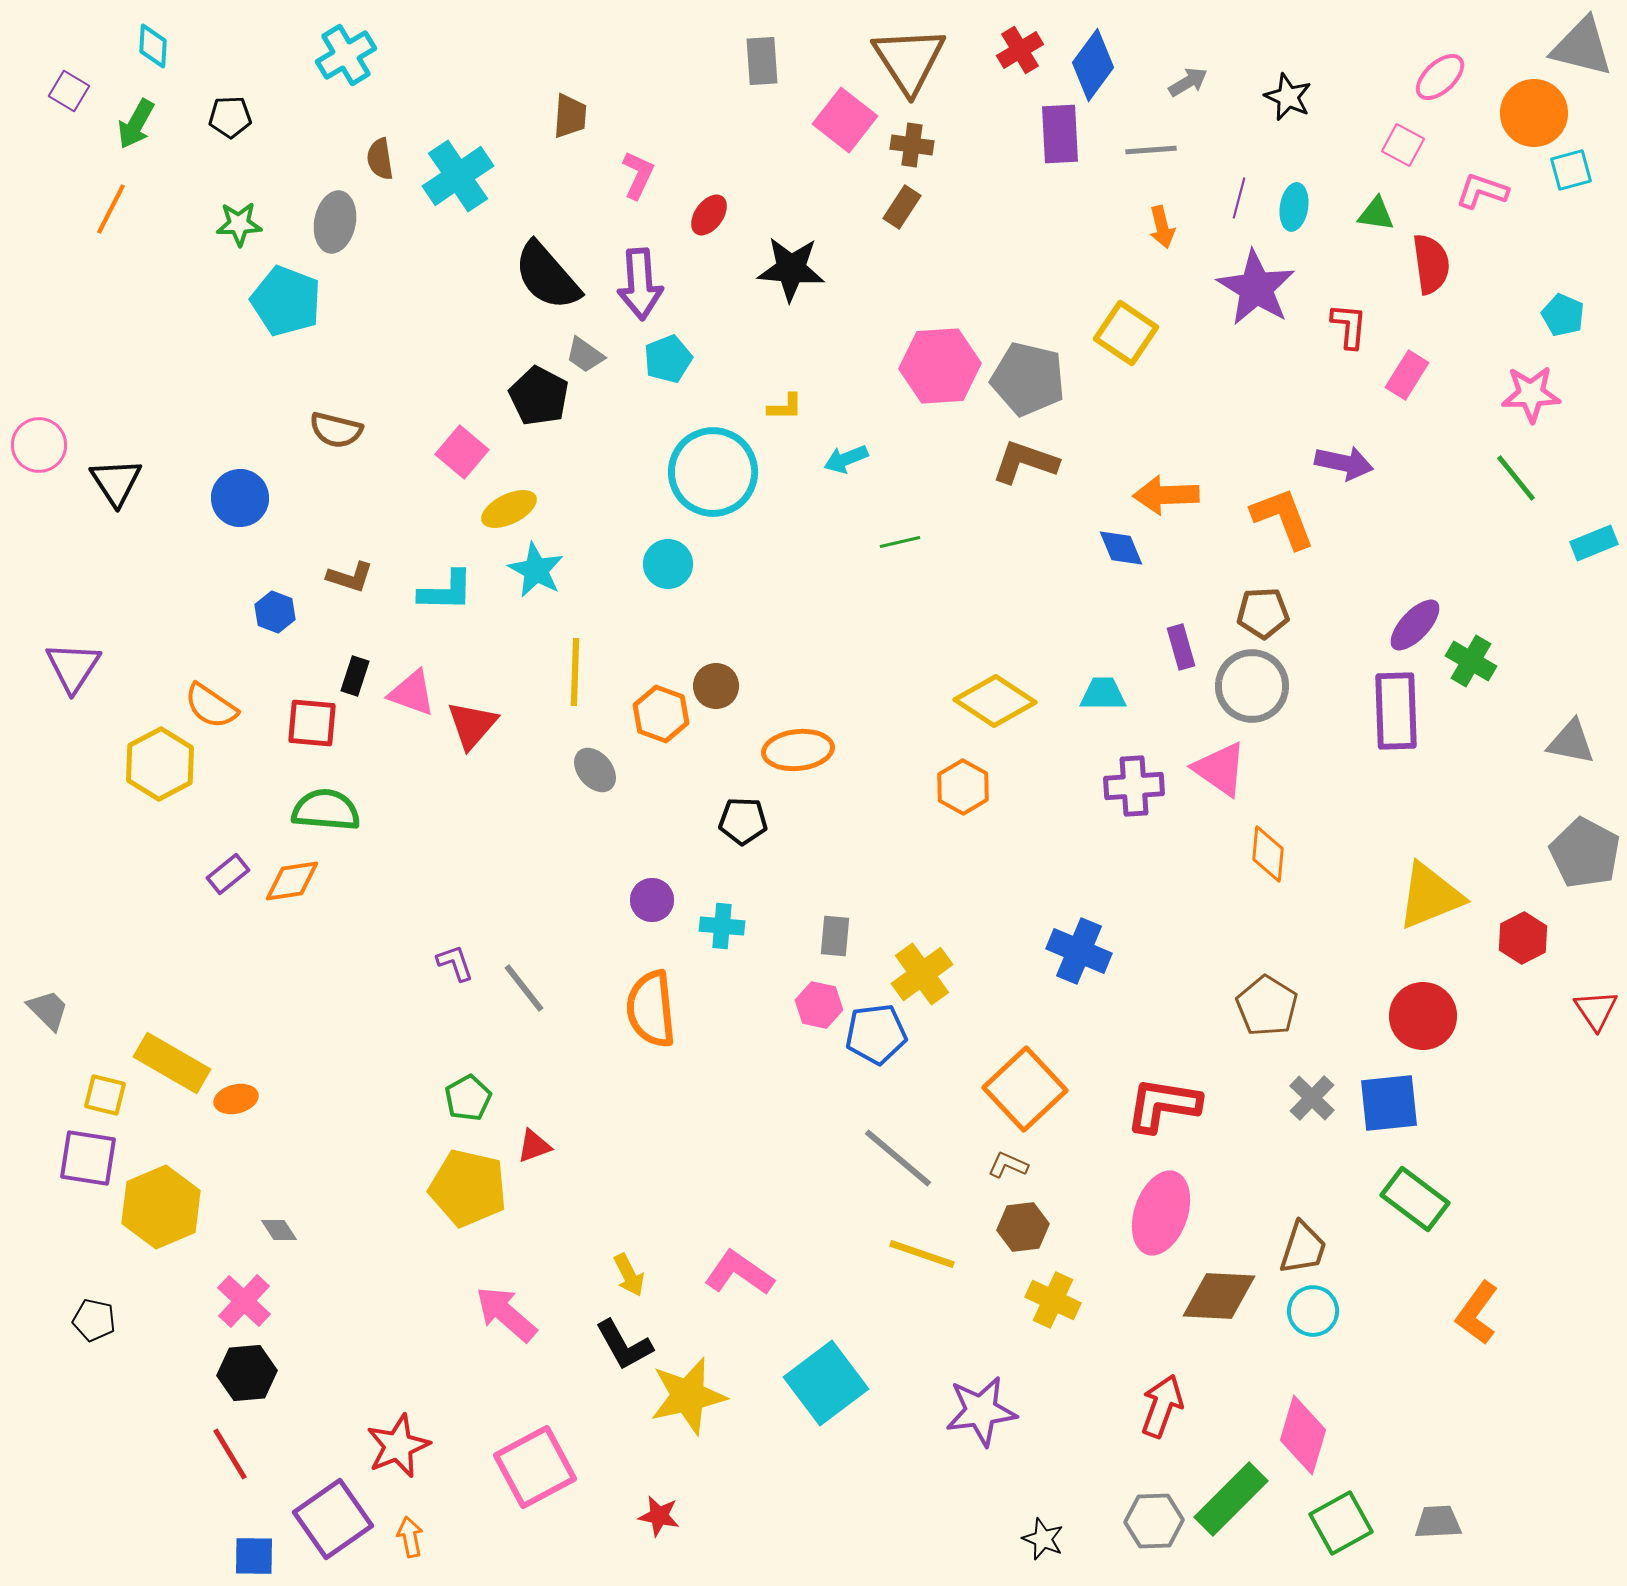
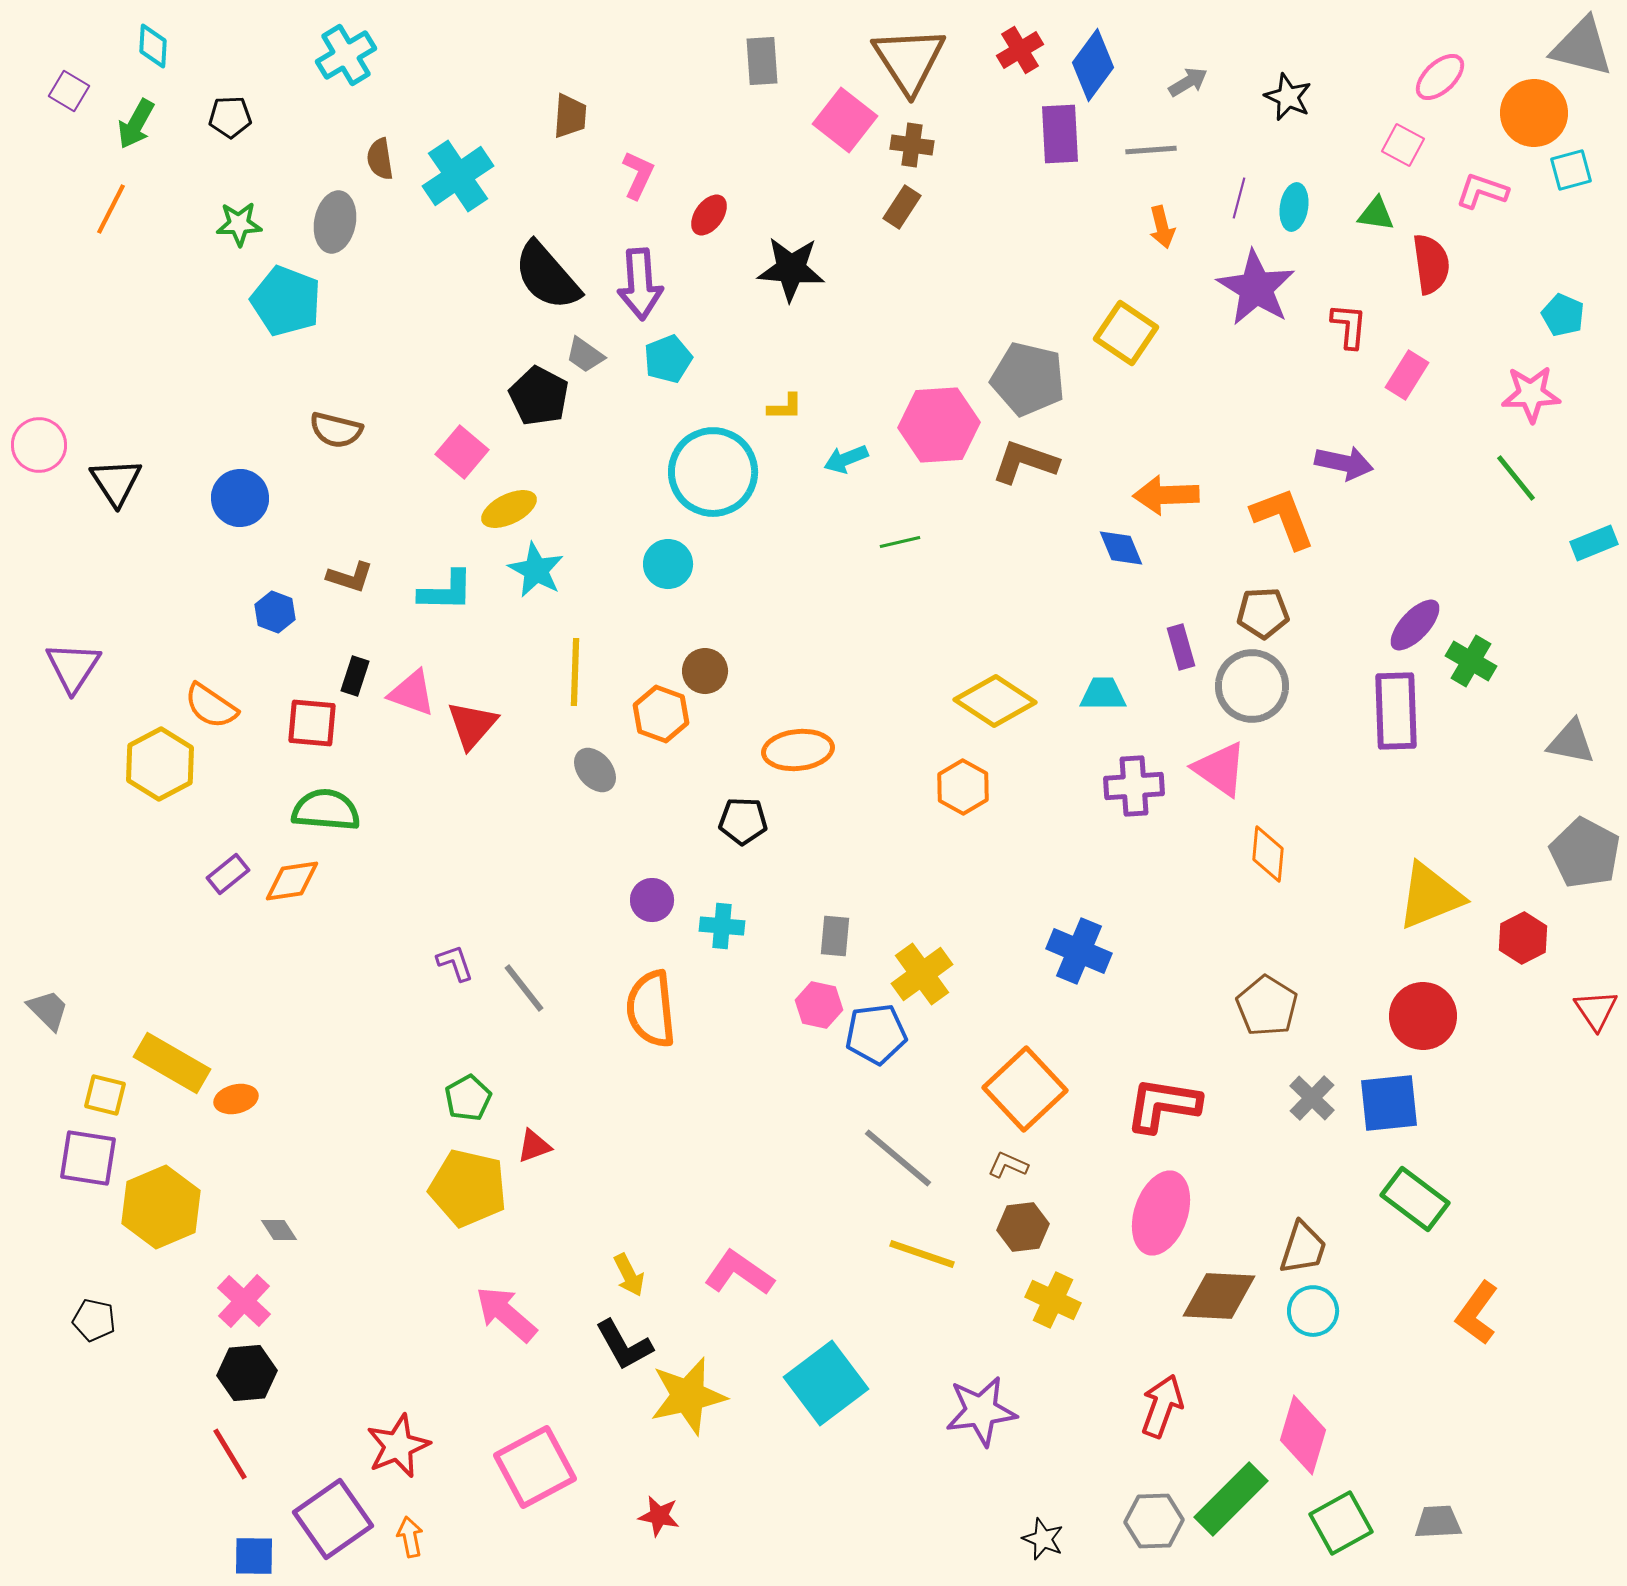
pink hexagon at (940, 366): moved 1 px left, 59 px down
brown circle at (716, 686): moved 11 px left, 15 px up
